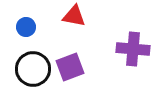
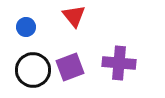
red triangle: rotated 40 degrees clockwise
purple cross: moved 14 px left, 14 px down
black circle: moved 1 px down
